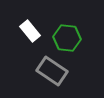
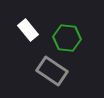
white rectangle: moved 2 px left, 1 px up
